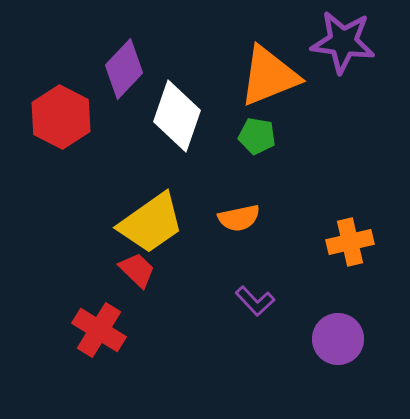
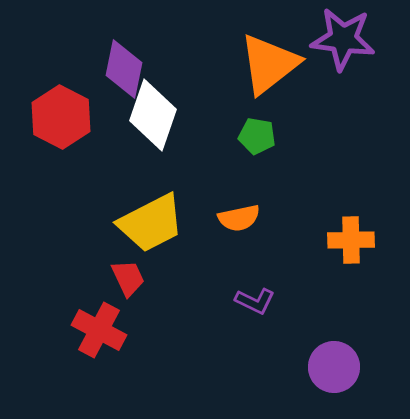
purple star: moved 3 px up
purple diamond: rotated 32 degrees counterclockwise
orange triangle: moved 12 px up; rotated 16 degrees counterclockwise
white diamond: moved 24 px left, 1 px up
yellow trapezoid: rotated 8 degrees clockwise
orange cross: moved 1 px right, 2 px up; rotated 12 degrees clockwise
red trapezoid: moved 9 px left, 8 px down; rotated 21 degrees clockwise
purple L-shape: rotated 21 degrees counterclockwise
red cross: rotated 4 degrees counterclockwise
purple circle: moved 4 px left, 28 px down
